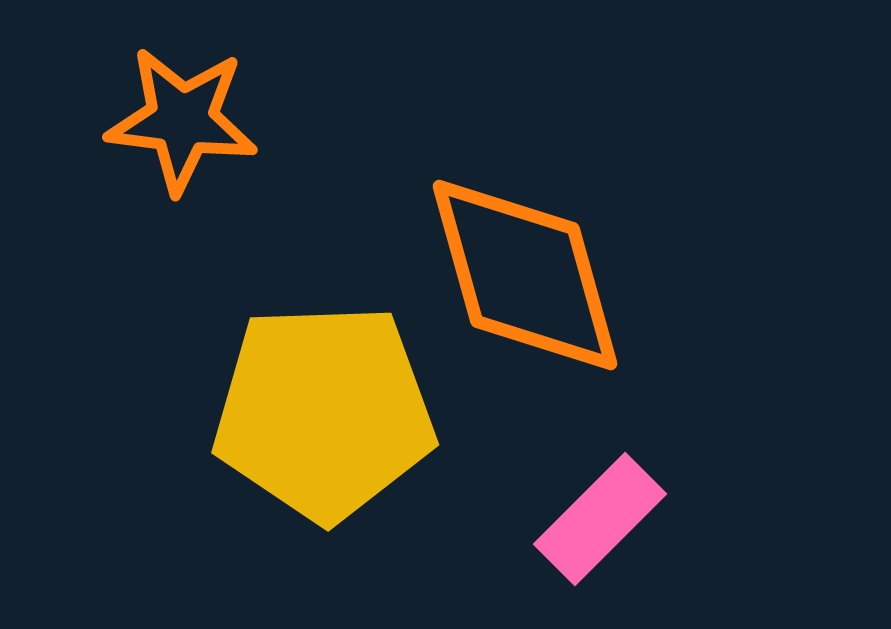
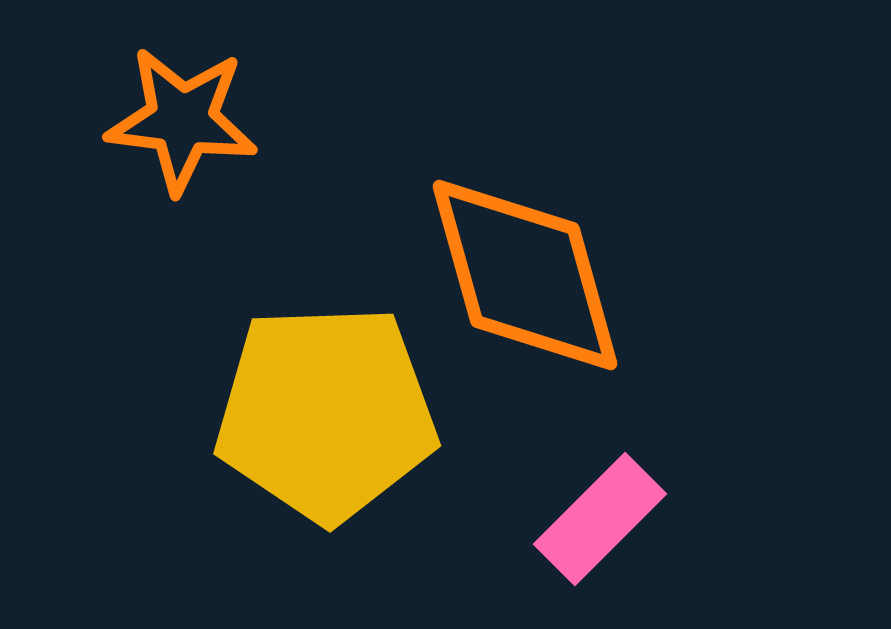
yellow pentagon: moved 2 px right, 1 px down
